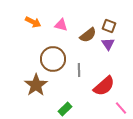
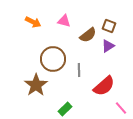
pink triangle: moved 3 px right, 4 px up
purple triangle: moved 2 px down; rotated 32 degrees clockwise
